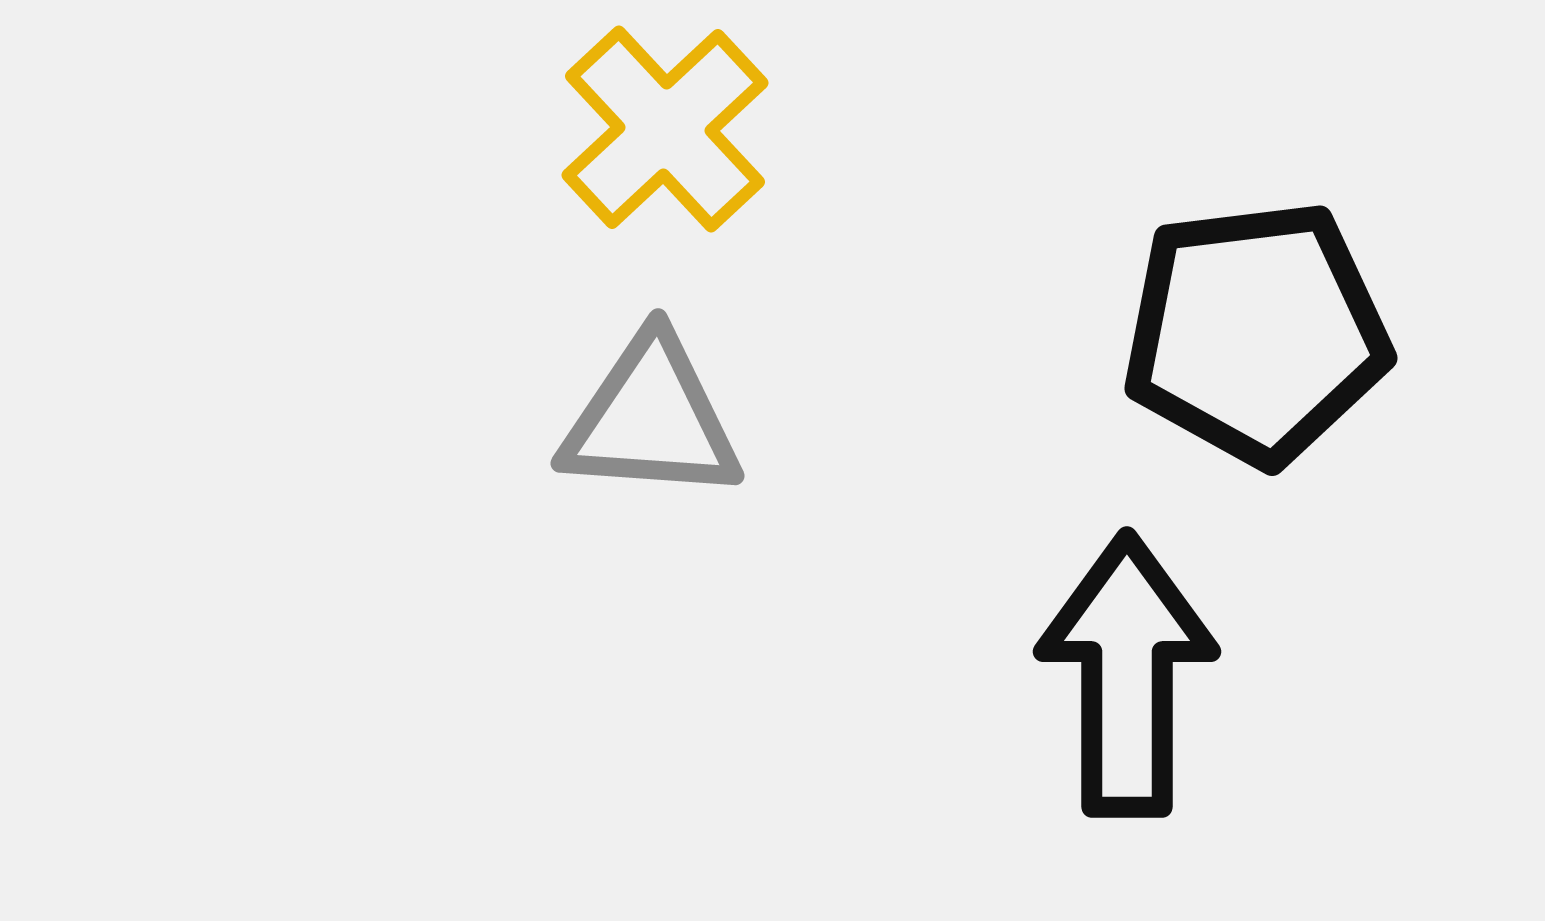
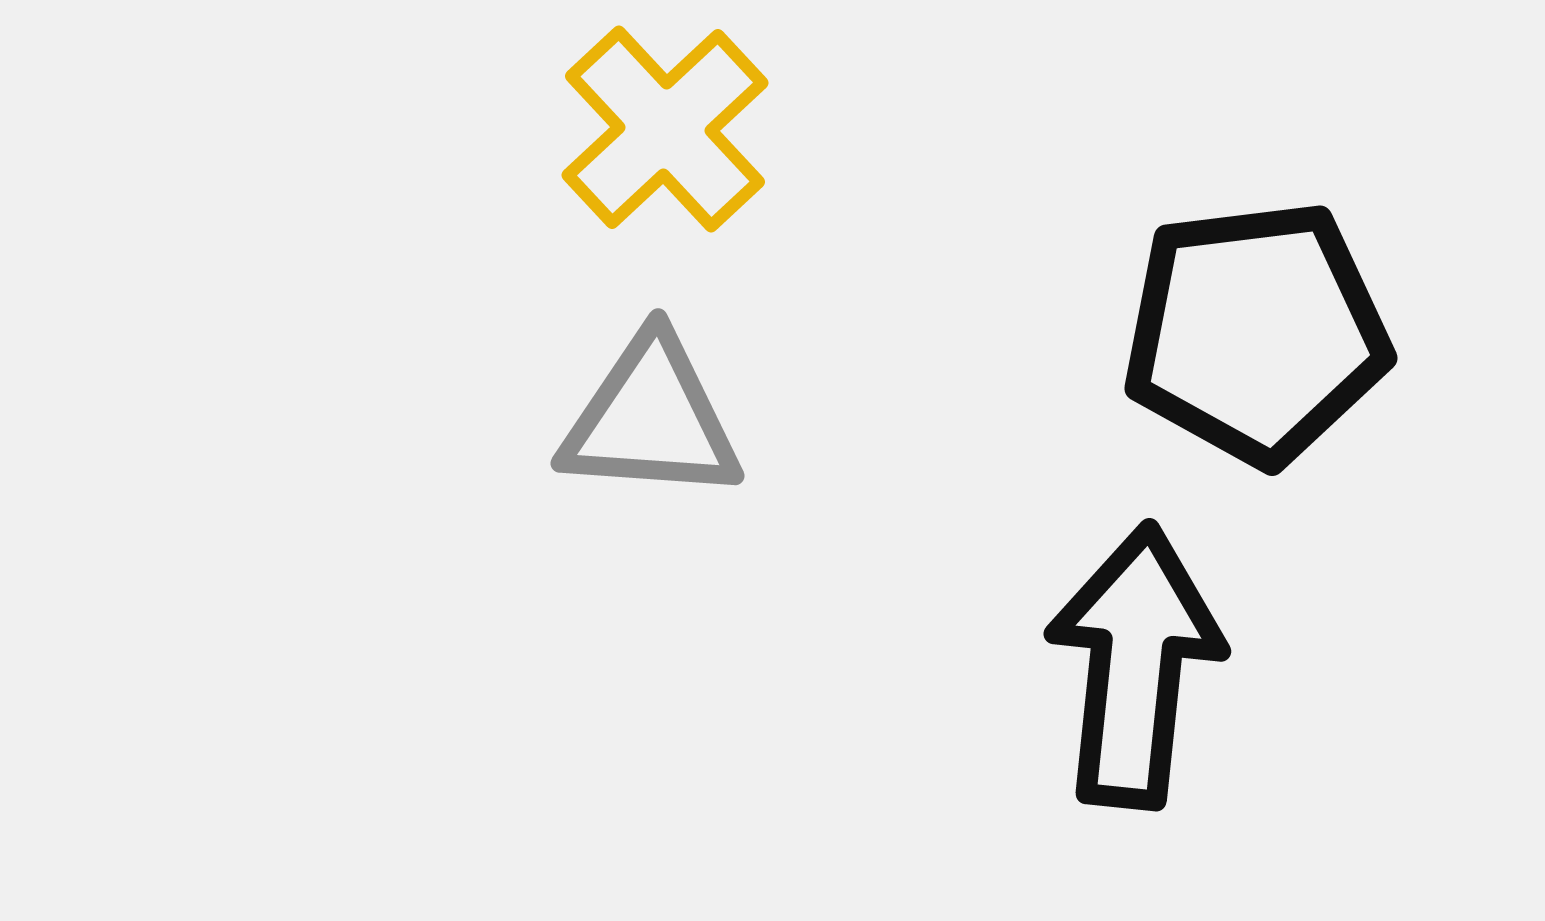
black arrow: moved 8 px right, 9 px up; rotated 6 degrees clockwise
